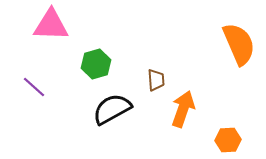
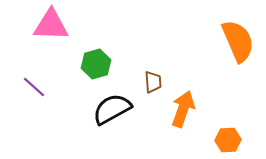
orange semicircle: moved 1 px left, 3 px up
brown trapezoid: moved 3 px left, 2 px down
